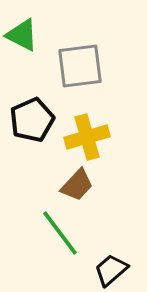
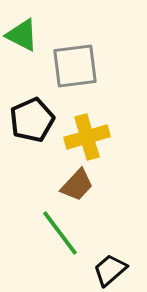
gray square: moved 5 px left
black trapezoid: moved 1 px left
